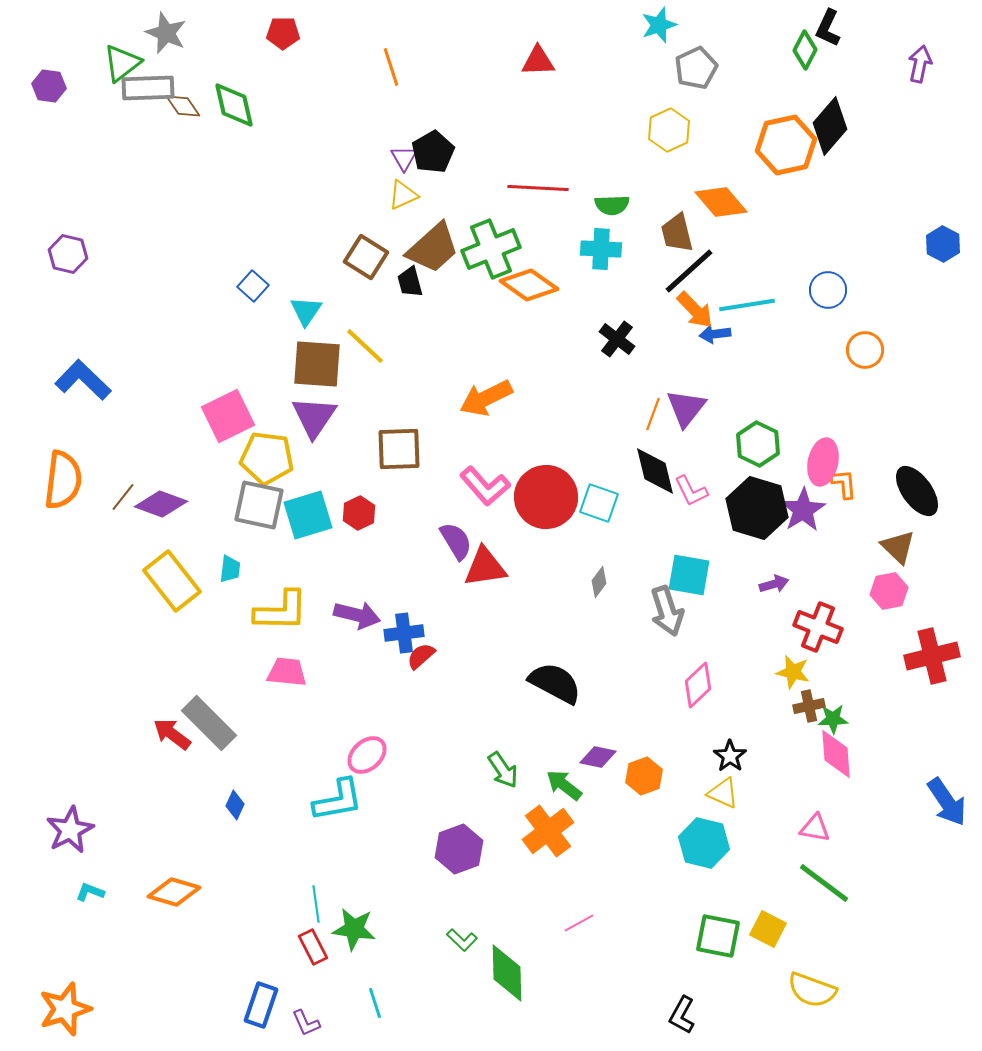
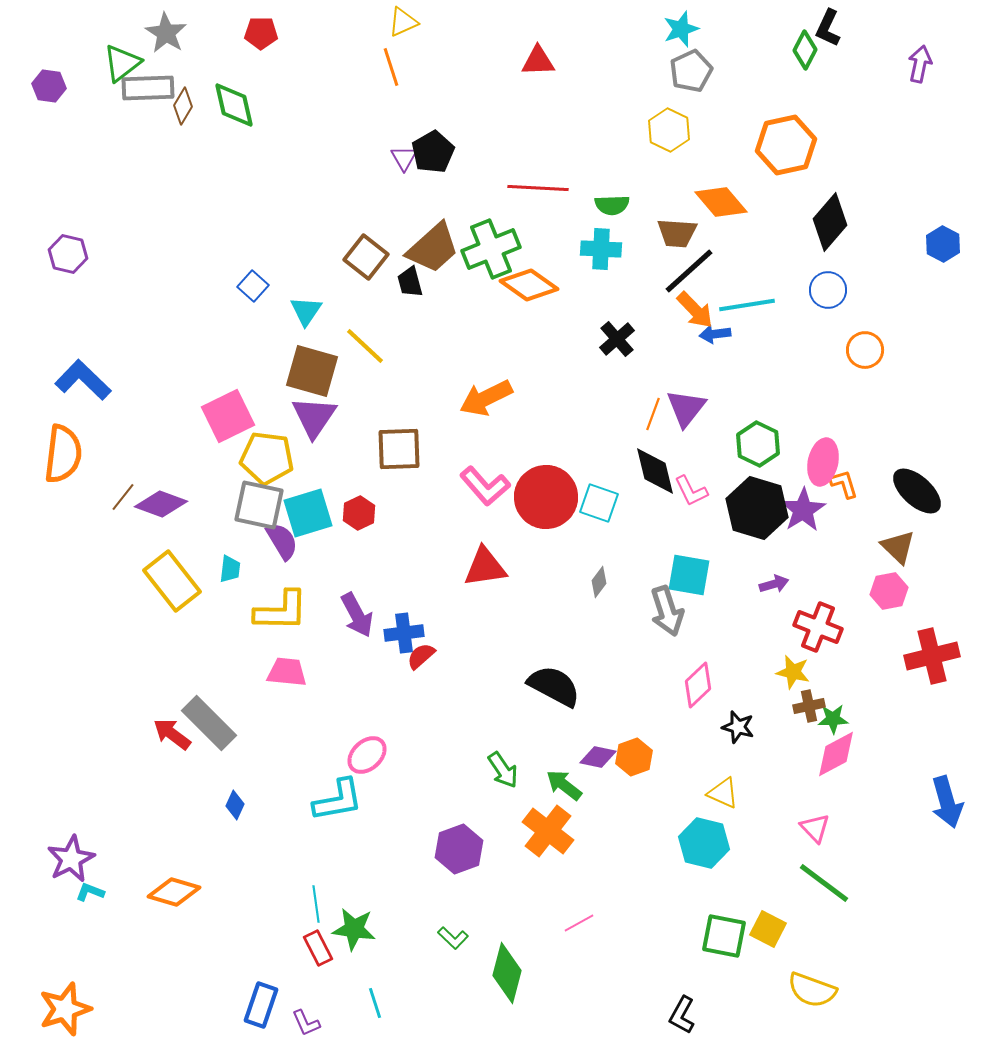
cyan star at (659, 25): moved 22 px right, 4 px down
gray star at (166, 33): rotated 9 degrees clockwise
red pentagon at (283, 33): moved 22 px left
gray pentagon at (696, 68): moved 5 px left, 3 px down
brown diamond at (183, 106): rotated 66 degrees clockwise
black diamond at (830, 126): moved 96 px down
yellow hexagon at (669, 130): rotated 9 degrees counterclockwise
yellow triangle at (403, 195): moved 173 px up
brown trapezoid at (677, 233): rotated 72 degrees counterclockwise
brown square at (366, 257): rotated 6 degrees clockwise
black cross at (617, 339): rotated 12 degrees clockwise
brown square at (317, 364): moved 5 px left, 7 px down; rotated 12 degrees clockwise
orange semicircle at (63, 480): moved 26 px up
orange L-shape at (844, 484): rotated 12 degrees counterclockwise
black ellipse at (917, 491): rotated 12 degrees counterclockwise
cyan square at (308, 515): moved 2 px up
purple semicircle at (456, 541): moved 174 px left
purple arrow at (357, 615): rotated 48 degrees clockwise
black semicircle at (555, 683): moved 1 px left, 3 px down
pink diamond at (836, 754): rotated 66 degrees clockwise
black star at (730, 756): moved 8 px right, 29 px up; rotated 20 degrees counterclockwise
orange hexagon at (644, 776): moved 10 px left, 19 px up
blue arrow at (947, 802): rotated 18 degrees clockwise
pink triangle at (815, 828): rotated 36 degrees clockwise
purple star at (70, 830): moved 1 px right, 29 px down
orange cross at (548, 831): rotated 15 degrees counterclockwise
green square at (718, 936): moved 6 px right
green L-shape at (462, 940): moved 9 px left, 2 px up
red rectangle at (313, 947): moved 5 px right, 1 px down
green diamond at (507, 973): rotated 16 degrees clockwise
